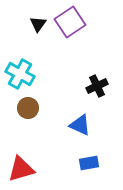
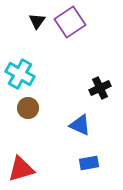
black triangle: moved 1 px left, 3 px up
black cross: moved 3 px right, 2 px down
